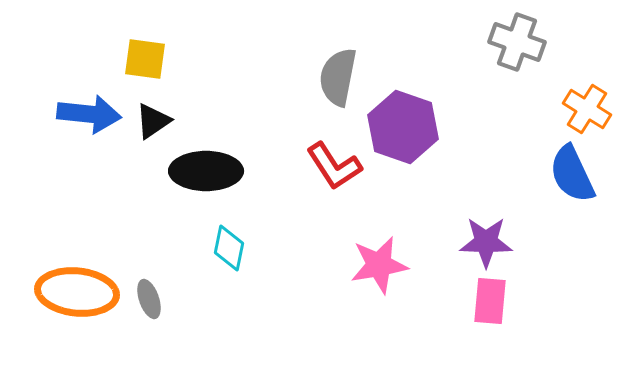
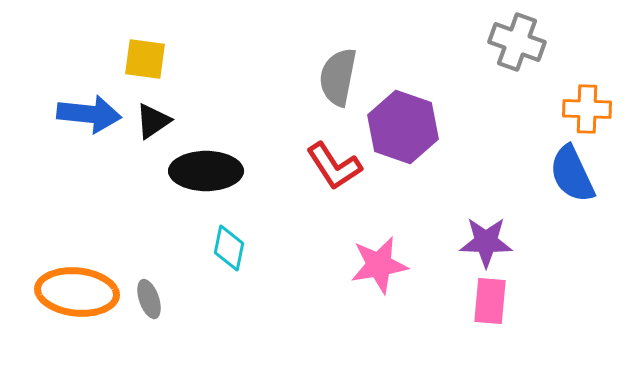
orange cross: rotated 30 degrees counterclockwise
